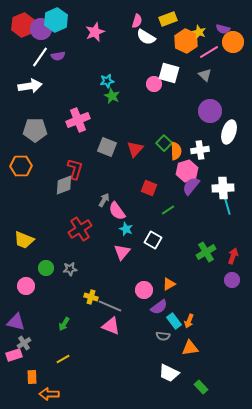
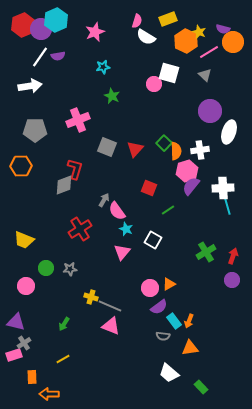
cyan star at (107, 81): moved 4 px left, 14 px up
pink circle at (144, 290): moved 6 px right, 2 px up
white trapezoid at (169, 373): rotated 15 degrees clockwise
